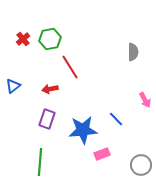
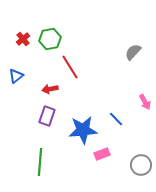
gray semicircle: rotated 138 degrees counterclockwise
blue triangle: moved 3 px right, 10 px up
pink arrow: moved 2 px down
purple rectangle: moved 3 px up
